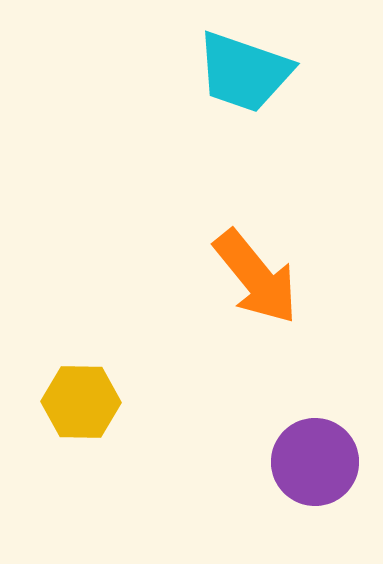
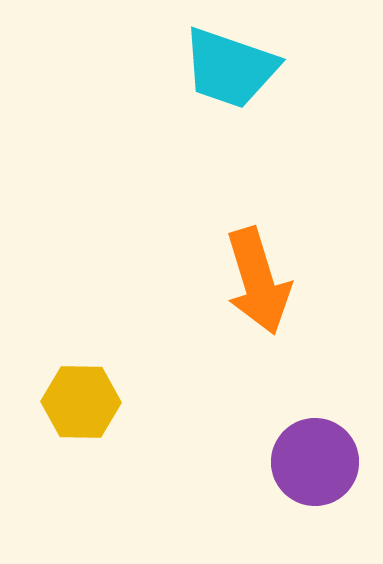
cyan trapezoid: moved 14 px left, 4 px up
orange arrow: moved 2 px right, 4 px down; rotated 22 degrees clockwise
